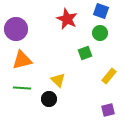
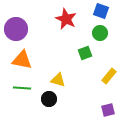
red star: moved 1 px left
orange triangle: rotated 25 degrees clockwise
yellow triangle: rotated 28 degrees counterclockwise
